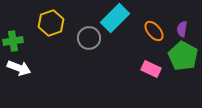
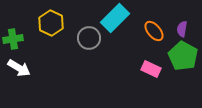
yellow hexagon: rotated 15 degrees counterclockwise
green cross: moved 2 px up
white arrow: rotated 10 degrees clockwise
